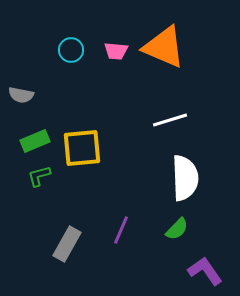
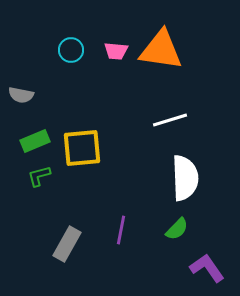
orange triangle: moved 3 px left, 3 px down; rotated 15 degrees counterclockwise
purple line: rotated 12 degrees counterclockwise
purple L-shape: moved 2 px right, 3 px up
